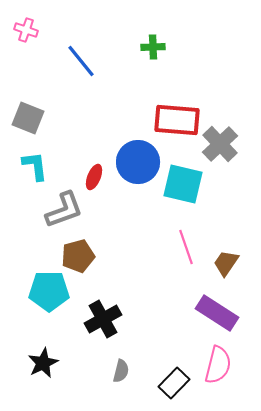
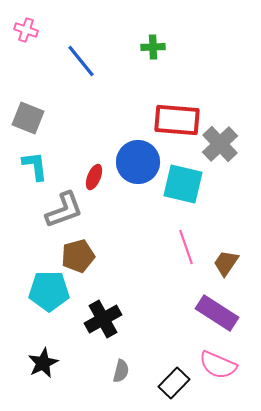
pink semicircle: rotated 99 degrees clockwise
